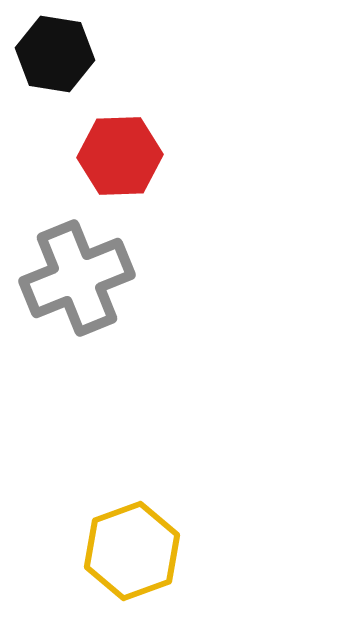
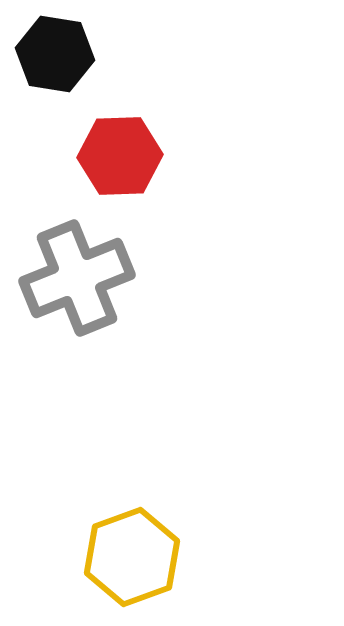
yellow hexagon: moved 6 px down
